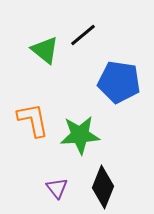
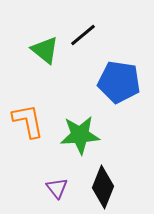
orange L-shape: moved 5 px left, 1 px down
